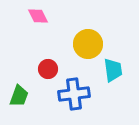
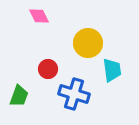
pink diamond: moved 1 px right
yellow circle: moved 1 px up
cyan trapezoid: moved 1 px left
blue cross: rotated 24 degrees clockwise
